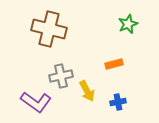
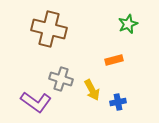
orange rectangle: moved 4 px up
gray cross: moved 3 px down; rotated 30 degrees clockwise
yellow arrow: moved 5 px right, 1 px up
